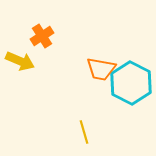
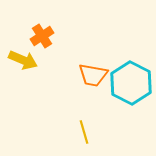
yellow arrow: moved 3 px right, 1 px up
orange trapezoid: moved 8 px left, 6 px down
